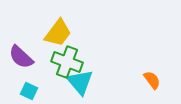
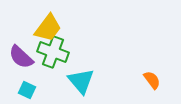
yellow trapezoid: moved 10 px left, 5 px up
green cross: moved 14 px left, 10 px up
cyan triangle: moved 1 px right, 1 px up
cyan square: moved 2 px left, 1 px up
